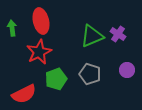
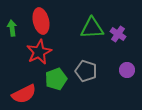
green triangle: moved 8 px up; rotated 20 degrees clockwise
gray pentagon: moved 4 px left, 3 px up
